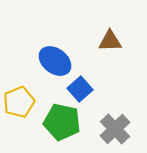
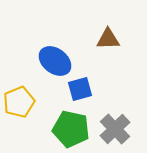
brown triangle: moved 2 px left, 2 px up
blue square: rotated 25 degrees clockwise
green pentagon: moved 9 px right, 7 px down
